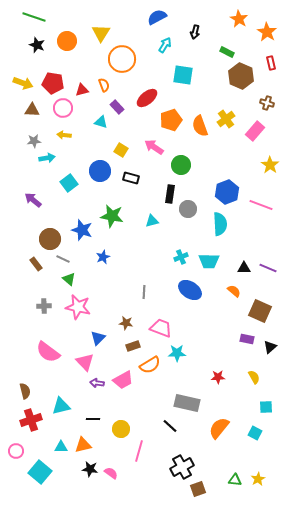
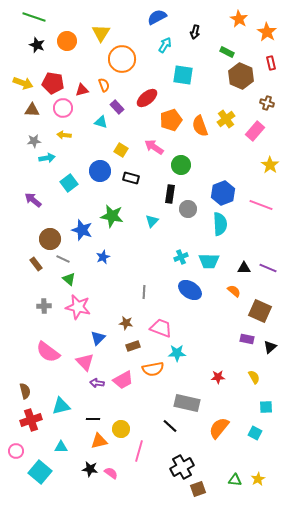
blue hexagon at (227, 192): moved 4 px left, 1 px down
cyan triangle at (152, 221): rotated 32 degrees counterclockwise
orange semicircle at (150, 365): moved 3 px right, 4 px down; rotated 20 degrees clockwise
orange triangle at (83, 445): moved 16 px right, 4 px up
